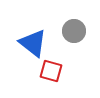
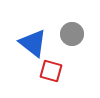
gray circle: moved 2 px left, 3 px down
